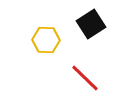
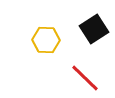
black square: moved 3 px right, 5 px down
